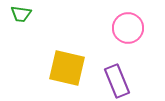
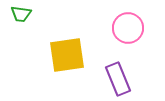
yellow square: moved 13 px up; rotated 21 degrees counterclockwise
purple rectangle: moved 1 px right, 2 px up
